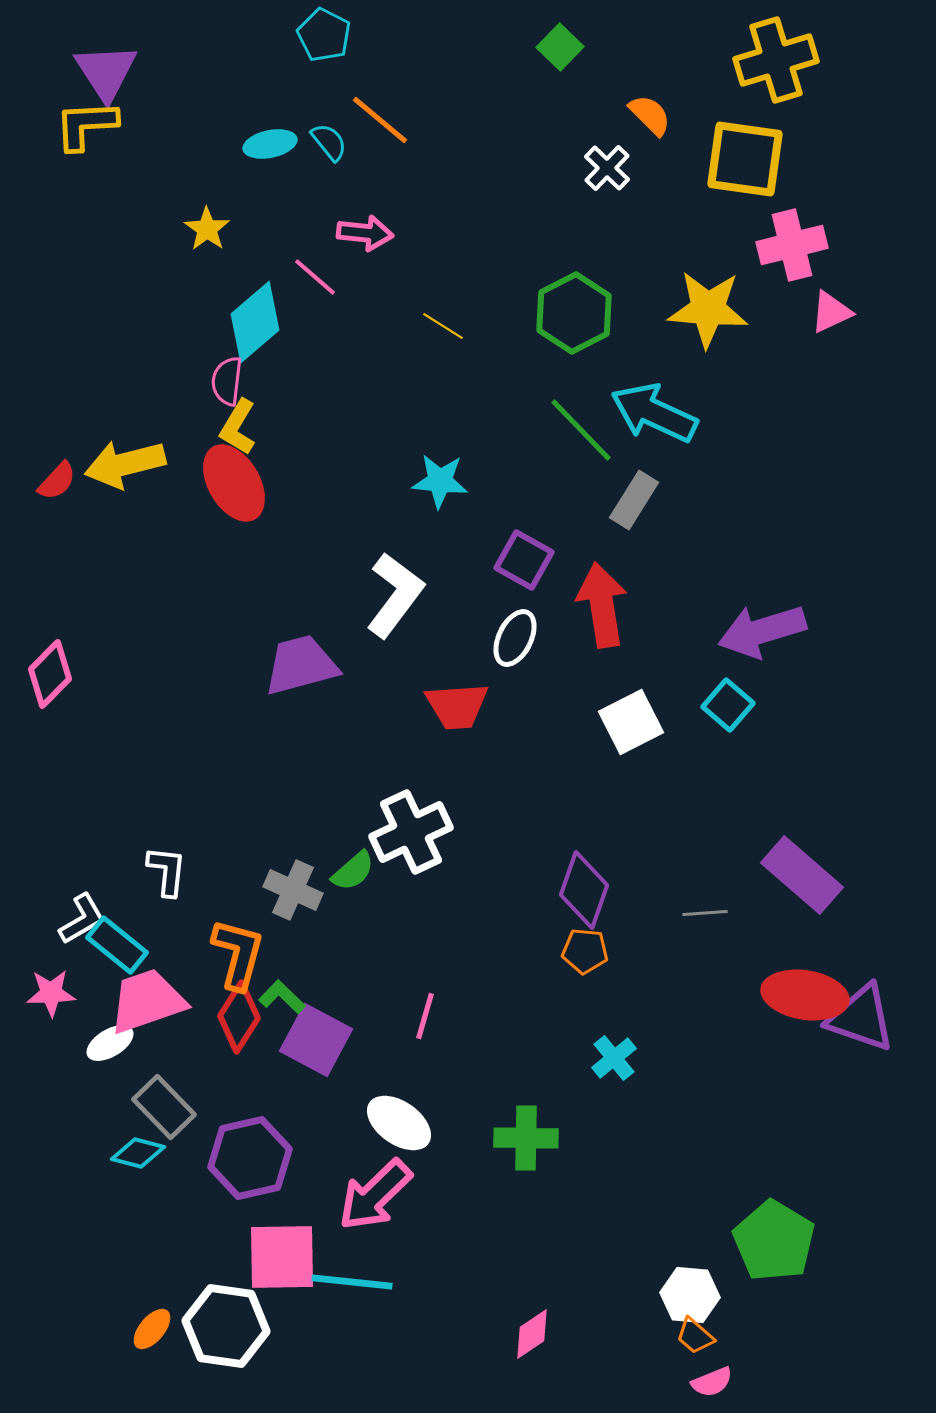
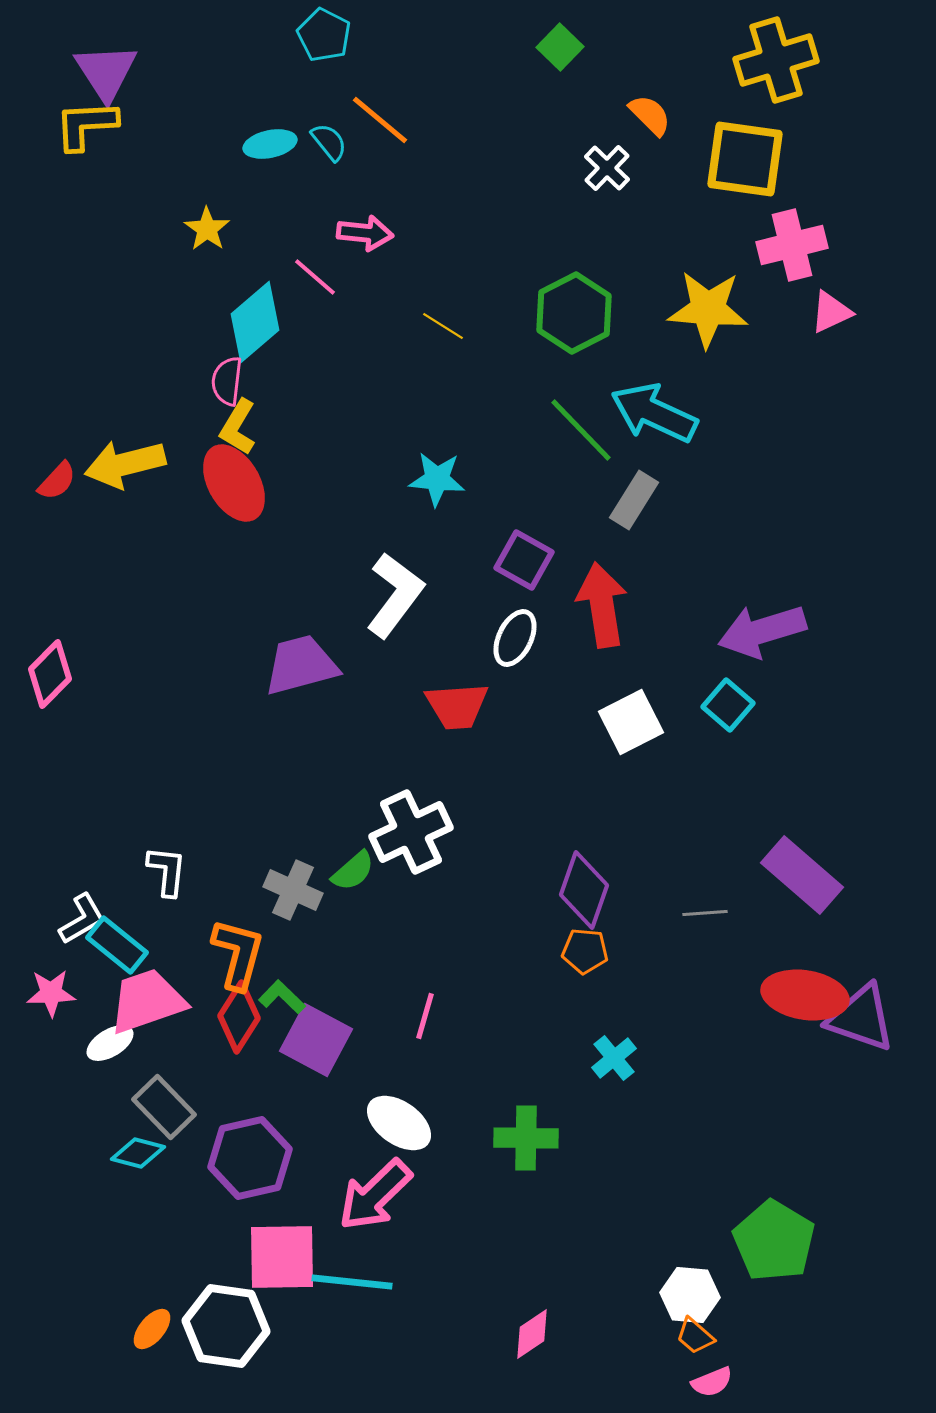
cyan star at (440, 481): moved 3 px left, 2 px up
